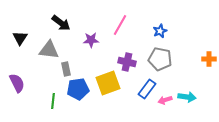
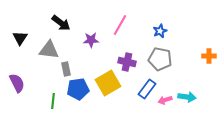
orange cross: moved 3 px up
yellow square: rotated 10 degrees counterclockwise
